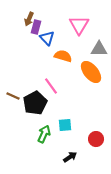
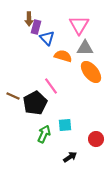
brown arrow: rotated 24 degrees counterclockwise
gray triangle: moved 14 px left, 1 px up
